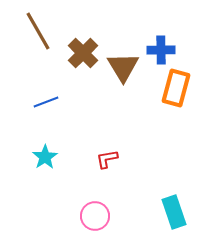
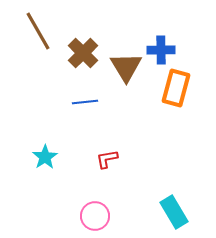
brown triangle: moved 3 px right
blue line: moved 39 px right; rotated 15 degrees clockwise
cyan rectangle: rotated 12 degrees counterclockwise
